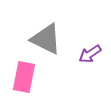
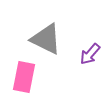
purple arrow: rotated 15 degrees counterclockwise
